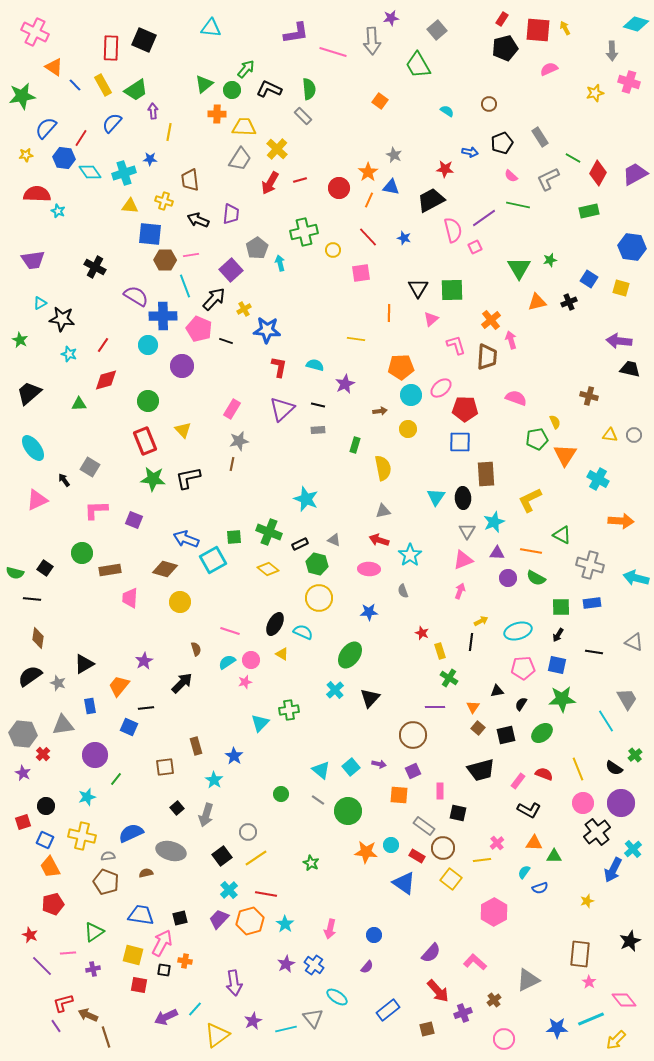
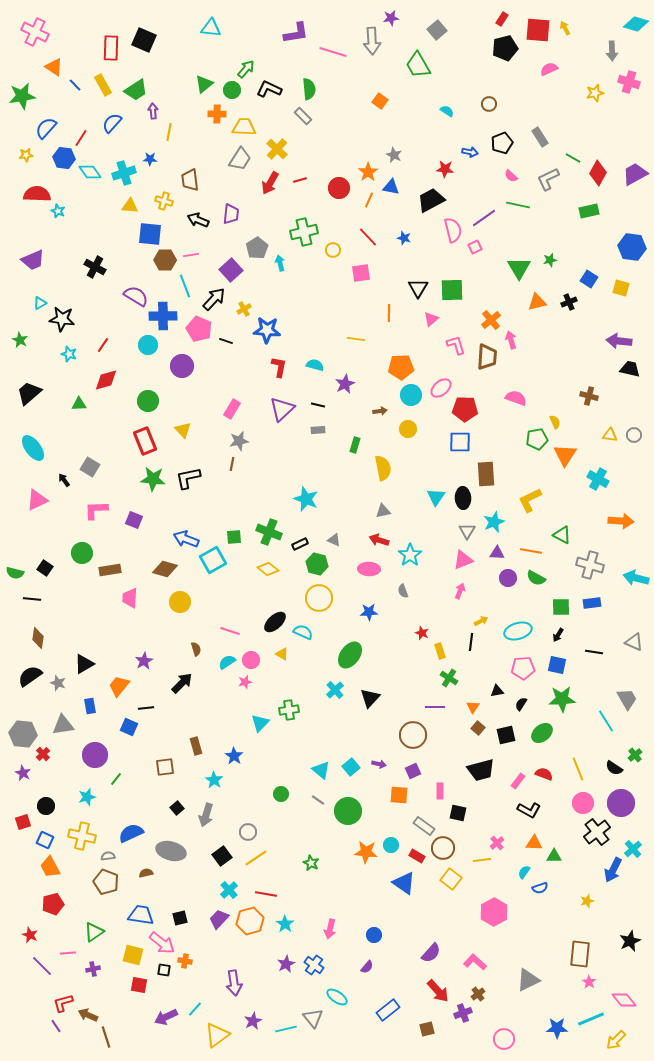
purple trapezoid at (33, 260): rotated 15 degrees counterclockwise
black ellipse at (275, 624): moved 2 px up; rotated 20 degrees clockwise
pink arrow at (162, 943): rotated 100 degrees clockwise
brown cross at (494, 1000): moved 16 px left, 6 px up
